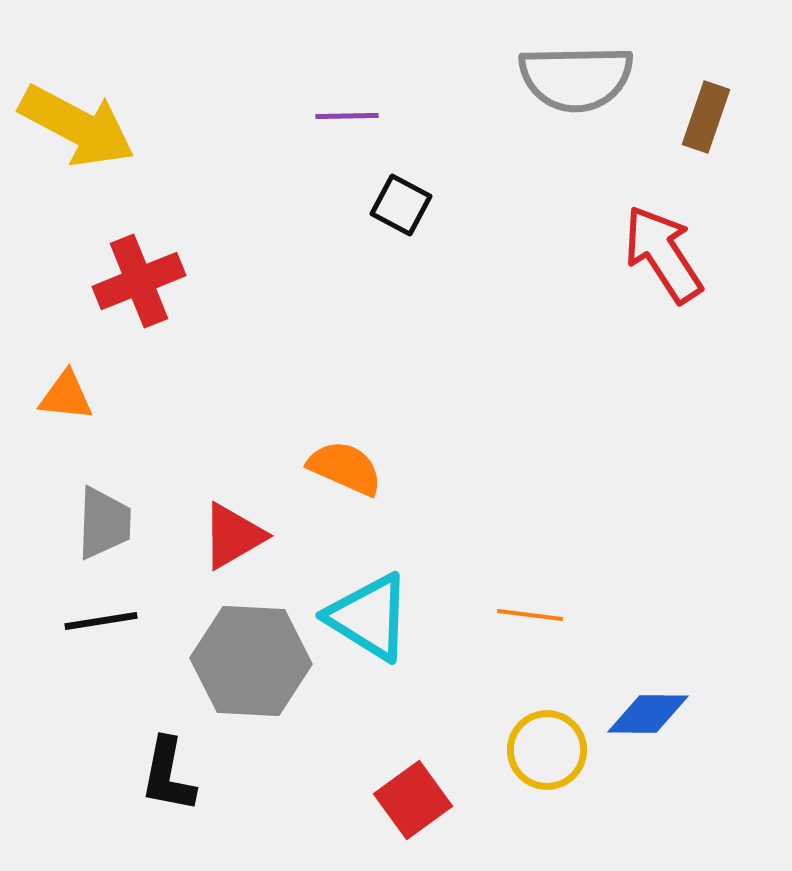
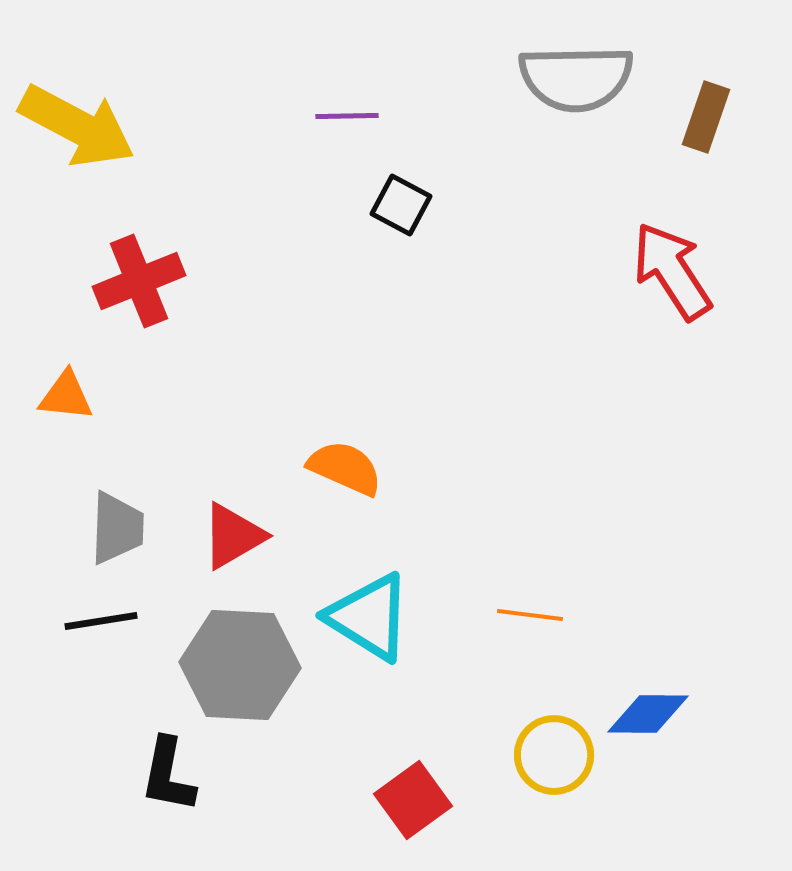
red arrow: moved 9 px right, 17 px down
gray trapezoid: moved 13 px right, 5 px down
gray hexagon: moved 11 px left, 4 px down
yellow circle: moved 7 px right, 5 px down
